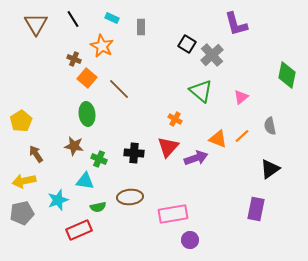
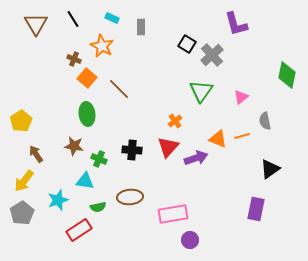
green triangle: rotated 25 degrees clockwise
orange cross: moved 2 px down; rotated 24 degrees clockwise
gray semicircle: moved 5 px left, 5 px up
orange line: rotated 28 degrees clockwise
black cross: moved 2 px left, 3 px up
yellow arrow: rotated 40 degrees counterclockwise
gray pentagon: rotated 20 degrees counterclockwise
red rectangle: rotated 10 degrees counterclockwise
